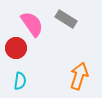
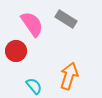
red circle: moved 3 px down
orange arrow: moved 10 px left
cyan semicircle: moved 14 px right, 5 px down; rotated 48 degrees counterclockwise
